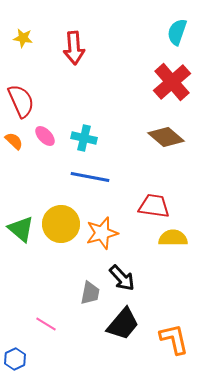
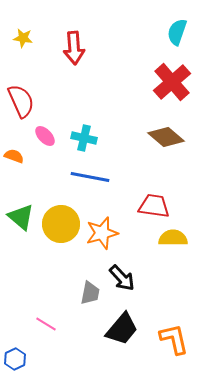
orange semicircle: moved 15 px down; rotated 24 degrees counterclockwise
green triangle: moved 12 px up
black trapezoid: moved 1 px left, 5 px down
